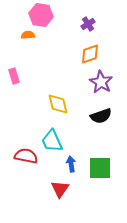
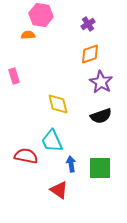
red triangle: moved 1 px left, 1 px down; rotated 30 degrees counterclockwise
